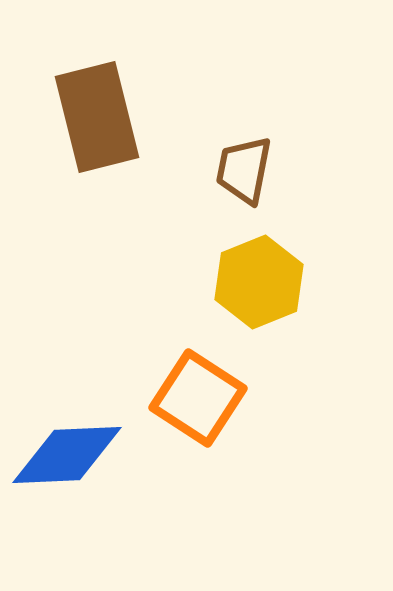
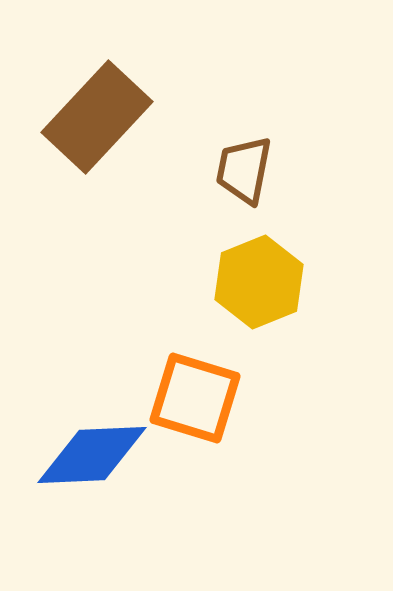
brown rectangle: rotated 57 degrees clockwise
orange square: moved 3 px left; rotated 16 degrees counterclockwise
blue diamond: moved 25 px right
